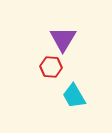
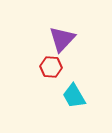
purple triangle: moved 1 px left; rotated 12 degrees clockwise
